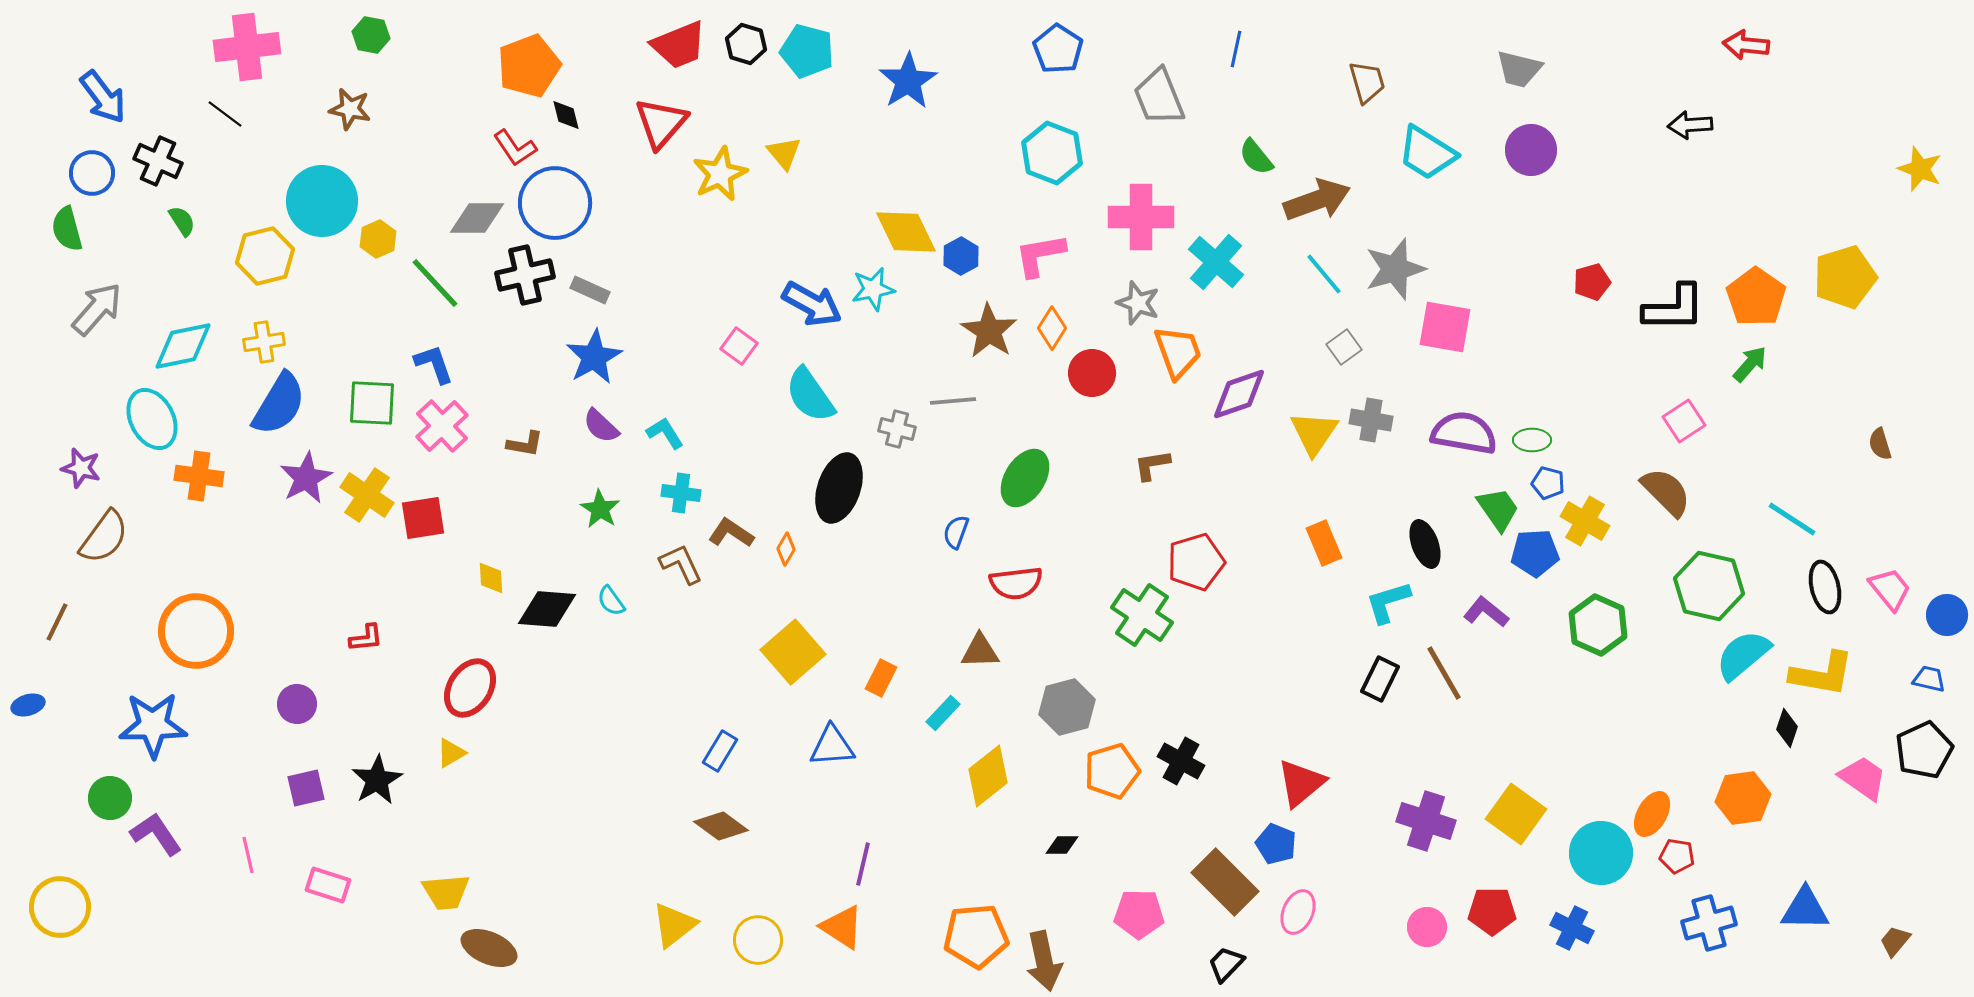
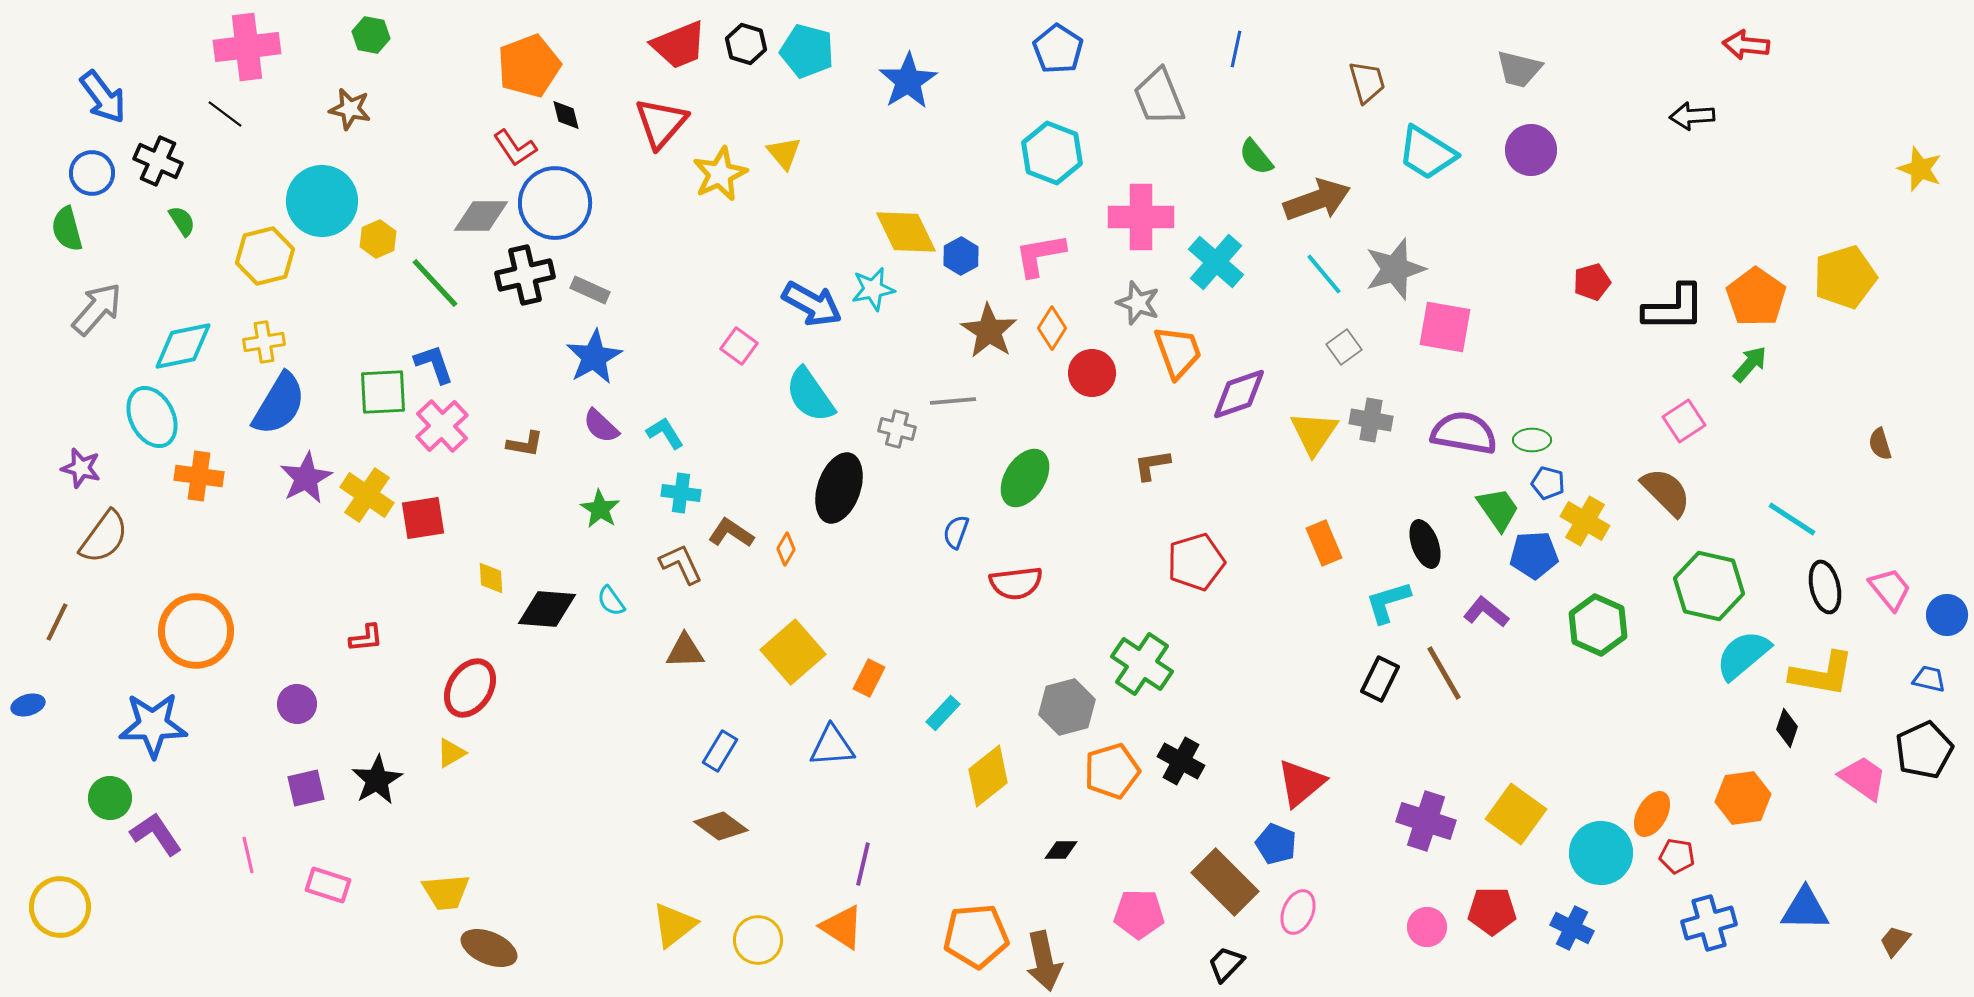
black arrow at (1690, 125): moved 2 px right, 9 px up
gray diamond at (477, 218): moved 4 px right, 2 px up
green square at (372, 403): moved 11 px right, 11 px up; rotated 6 degrees counterclockwise
cyan ellipse at (152, 419): moved 2 px up
blue pentagon at (1535, 553): moved 1 px left, 2 px down
green cross at (1142, 615): moved 49 px down
brown triangle at (980, 651): moved 295 px left
orange rectangle at (881, 678): moved 12 px left
black diamond at (1062, 845): moved 1 px left, 5 px down
